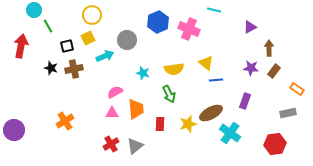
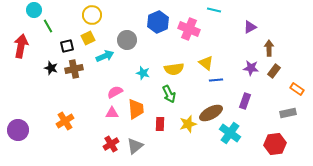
purple circle: moved 4 px right
